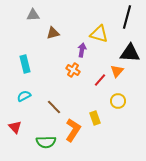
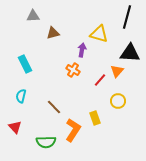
gray triangle: moved 1 px down
cyan rectangle: rotated 12 degrees counterclockwise
cyan semicircle: moved 3 px left; rotated 48 degrees counterclockwise
